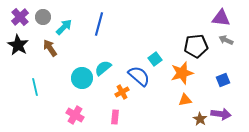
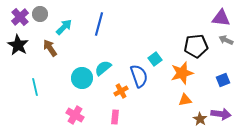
gray circle: moved 3 px left, 3 px up
blue semicircle: rotated 30 degrees clockwise
orange cross: moved 1 px left, 1 px up
